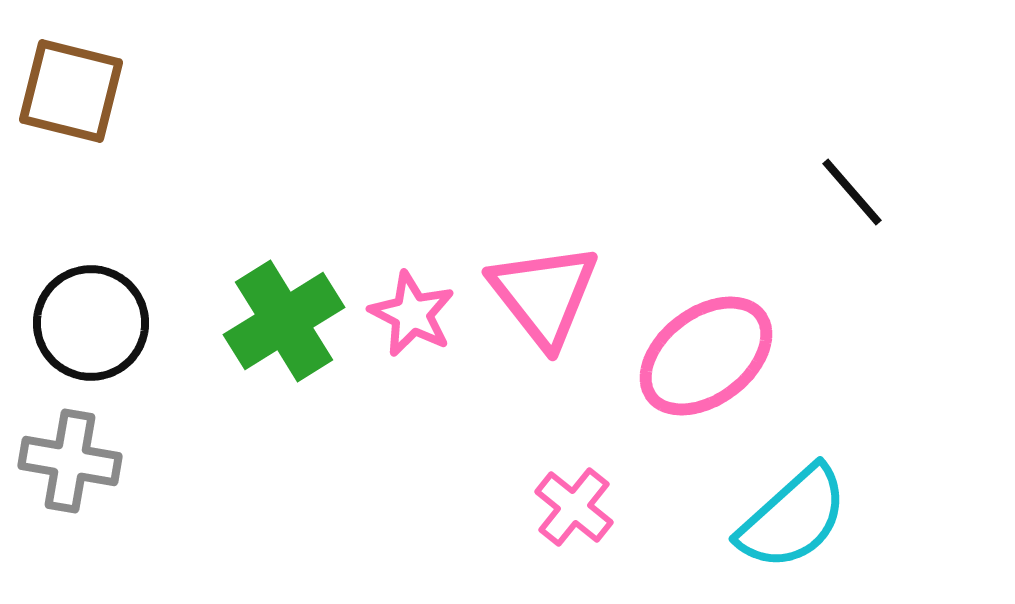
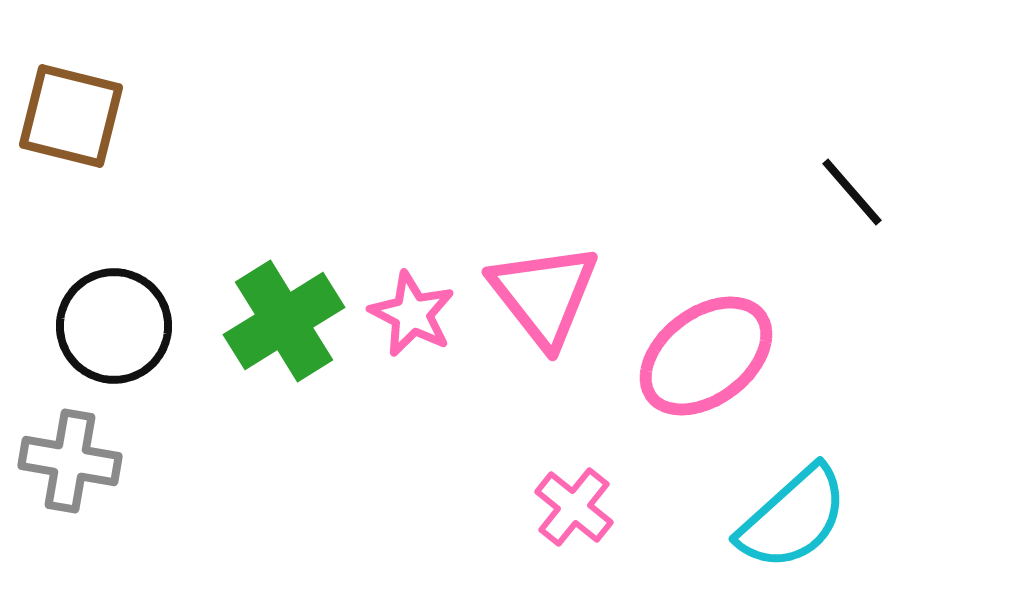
brown square: moved 25 px down
black circle: moved 23 px right, 3 px down
